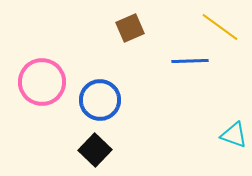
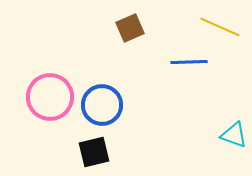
yellow line: rotated 12 degrees counterclockwise
blue line: moved 1 px left, 1 px down
pink circle: moved 8 px right, 15 px down
blue circle: moved 2 px right, 5 px down
black square: moved 1 px left, 2 px down; rotated 32 degrees clockwise
